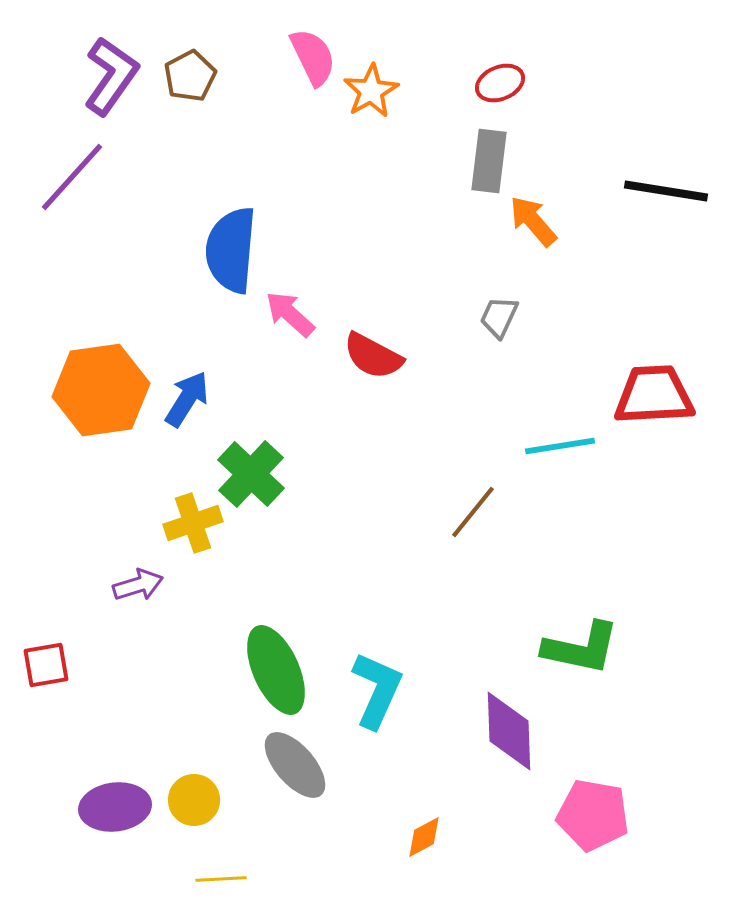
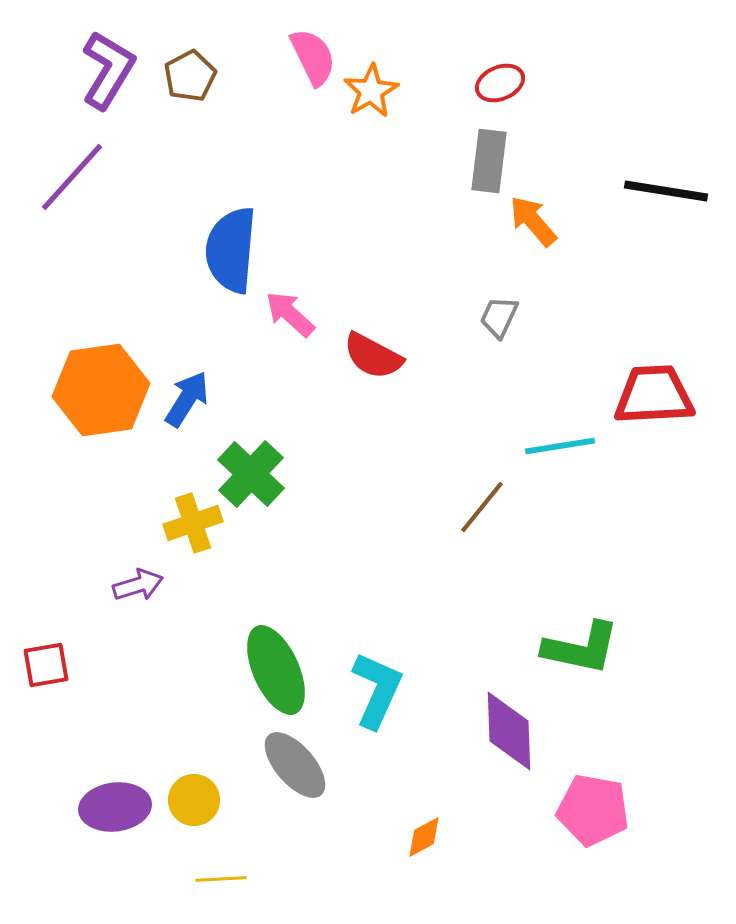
purple L-shape: moved 3 px left, 6 px up; rotated 4 degrees counterclockwise
brown line: moved 9 px right, 5 px up
pink pentagon: moved 5 px up
